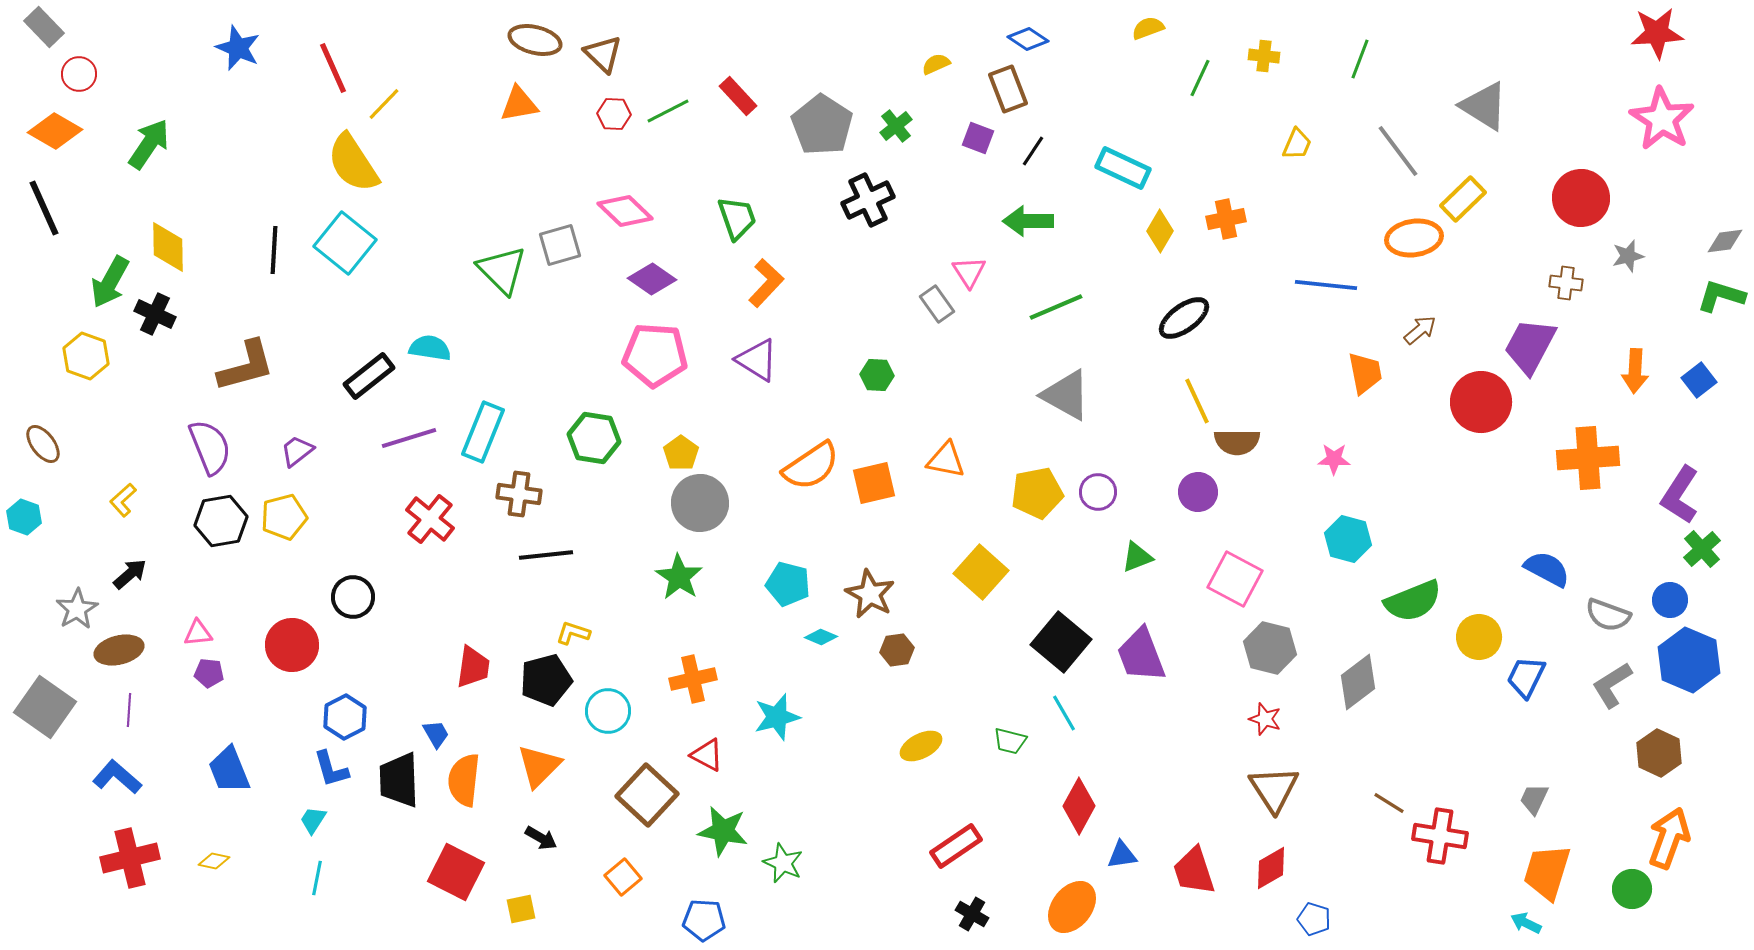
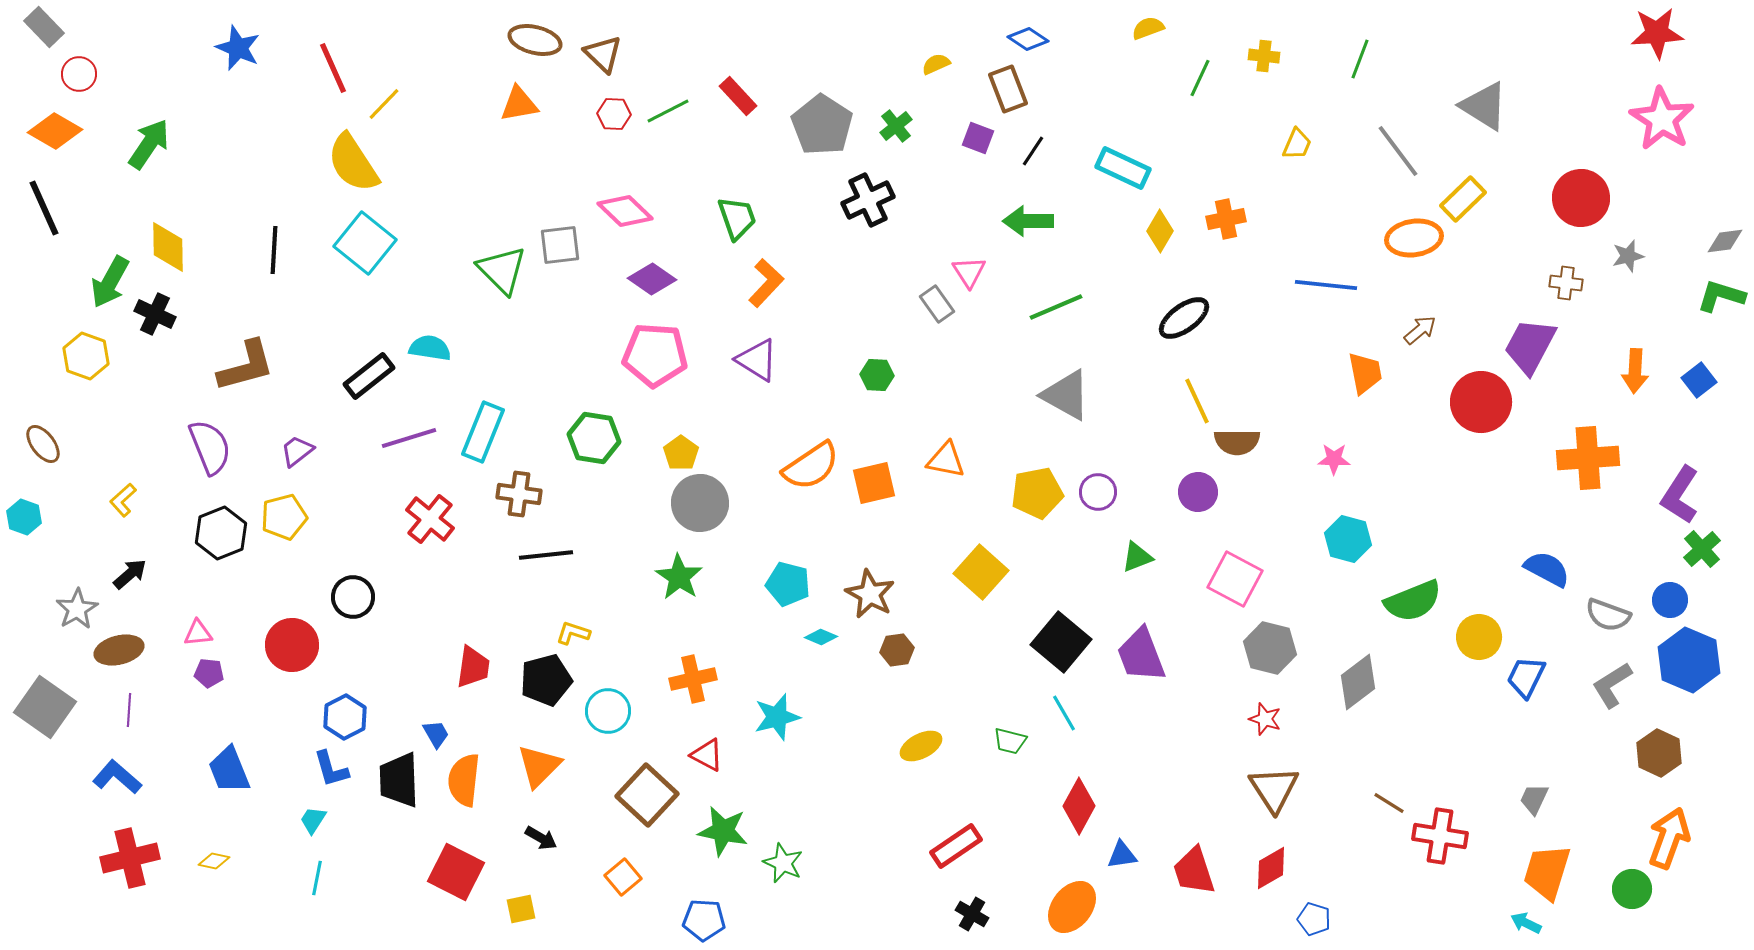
cyan square at (345, 243): moved 20 px right
gray square at (560, 245): rotated 9 degrees clockwise
black hexagon at (221, 521): moved 12 px down; rotated 12 degrees counterclockwise
